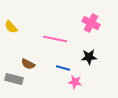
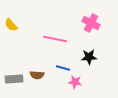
yellow semicircle: moved 2 px up
brown semicircle: moved 9 px right, 11 px down; rotated 24 degrees counterclockwise
gray rectangle: rotated 18 degrees counterclockwise
